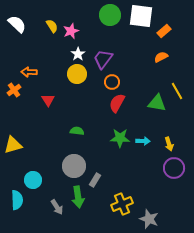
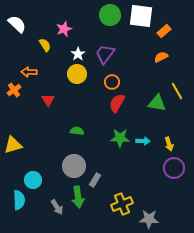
yellow semicircle: moved 7 px left, 19 px down
pink star: moved 7 px left, 2 px up
purple trapezoid: moved 2 px right, 5 px up
cyan semicircle: moved 2 px right
gray star: rotated 18 degrees counterclockwise
